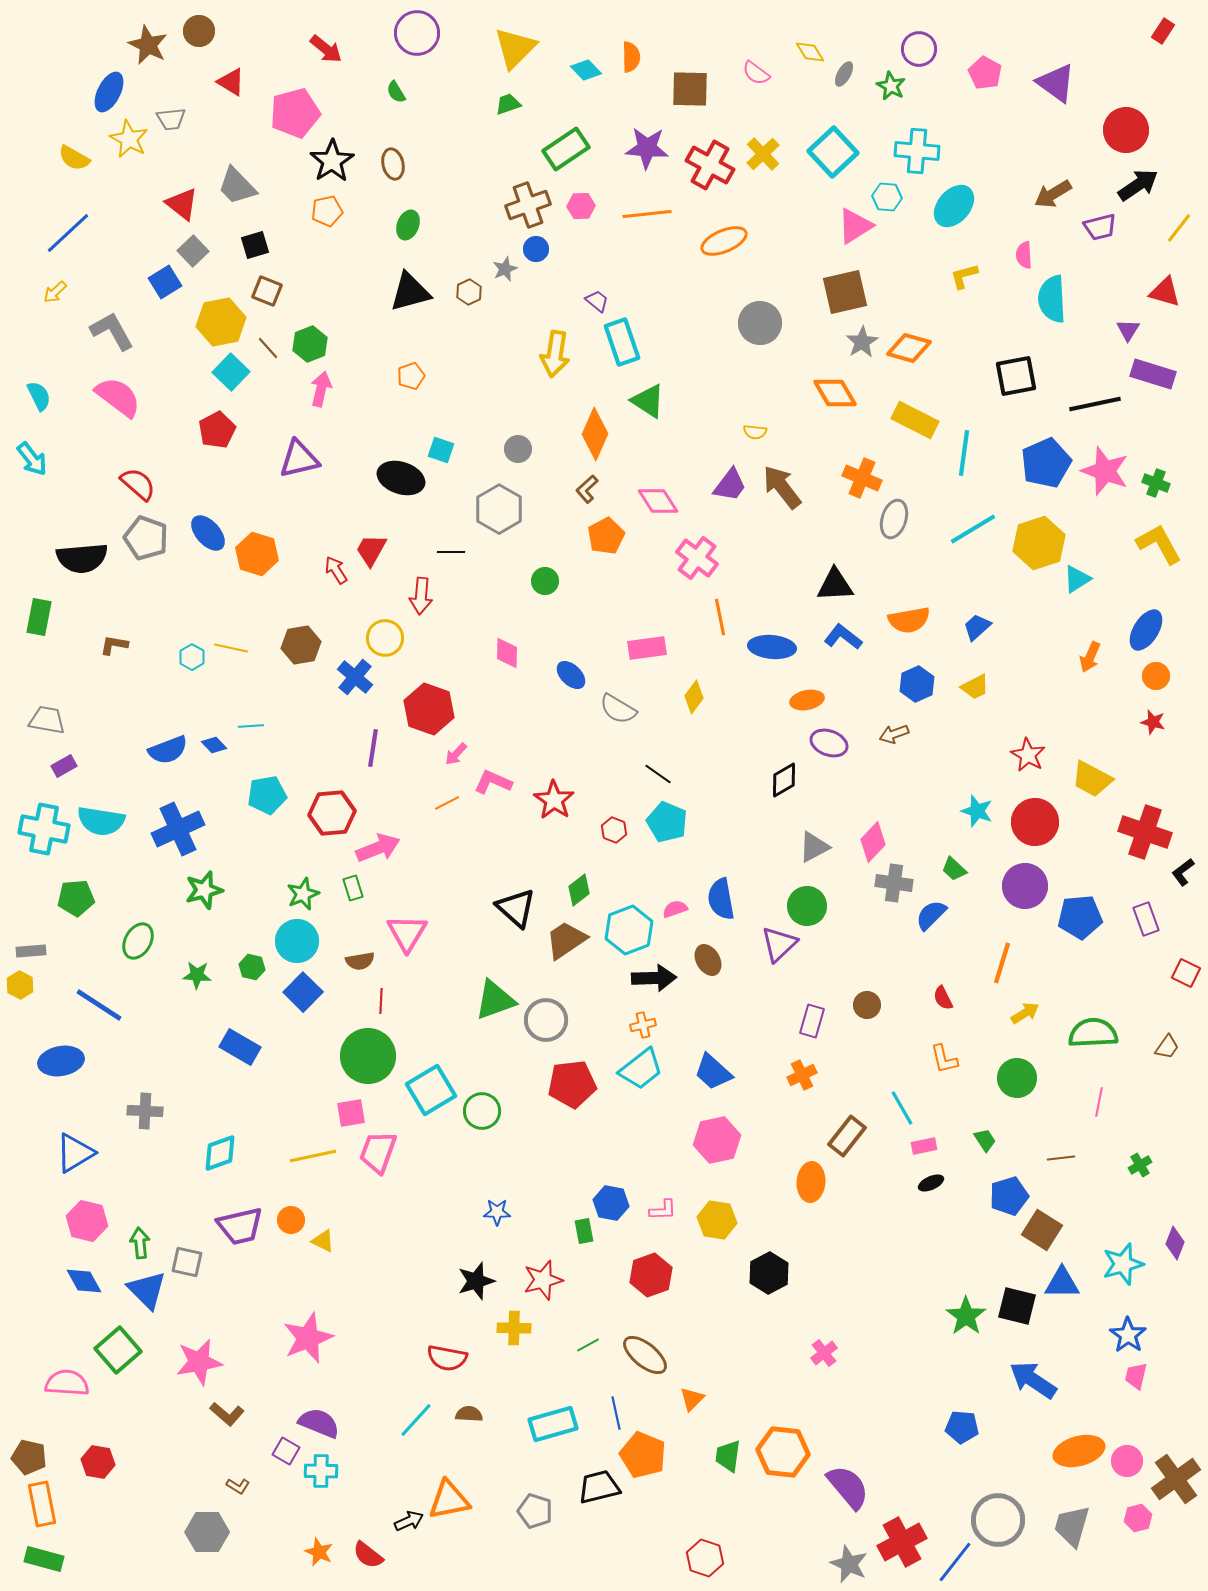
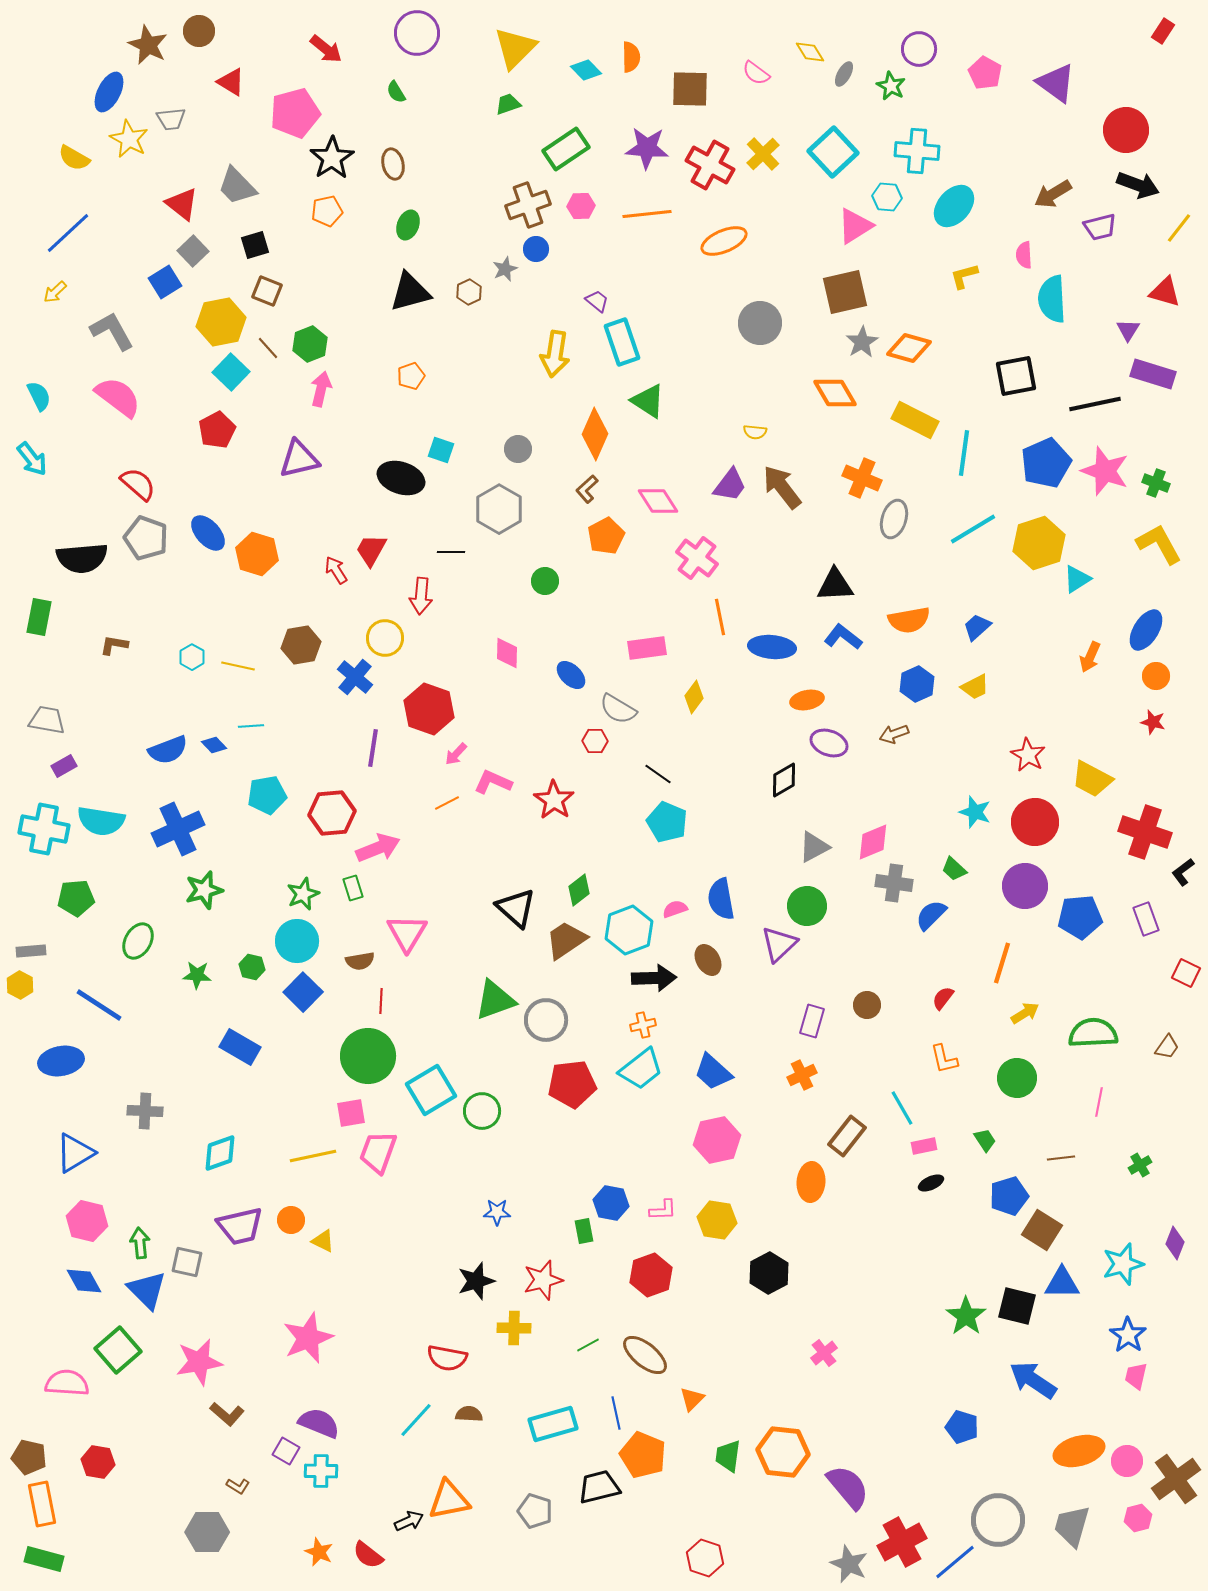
black star at (332, 161): moved 3 px up
black arrow at (1138, 185): rotated 54 degrees clockwise
yellow line at (231, 648): moved 7 px right, 18 px down
cyan star at (977, 811): moved 2 px left, 1 px down
red hexagon at (614, 830): moved 19 px left, 89 px up; rotated 20 degrees counterclockwise
pink diamond at (873, 842): rotated 24 degrees clockwise
red semicircle at (943, 998): rotated 65 degrees clockwise
blue pentagon at (962, 1427): rotated 12 degrees clockwise
blue line at (955, 1562): rotated 12 degrees clockwise
